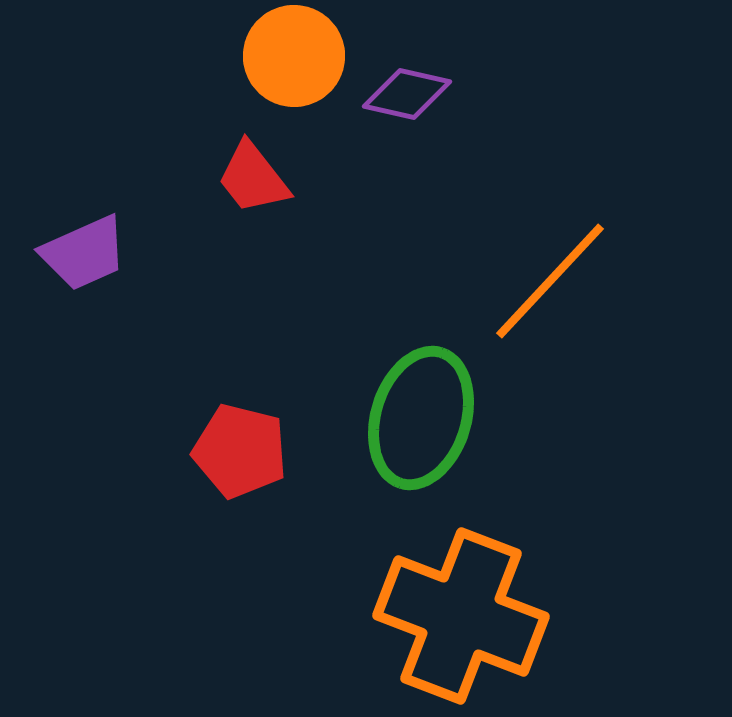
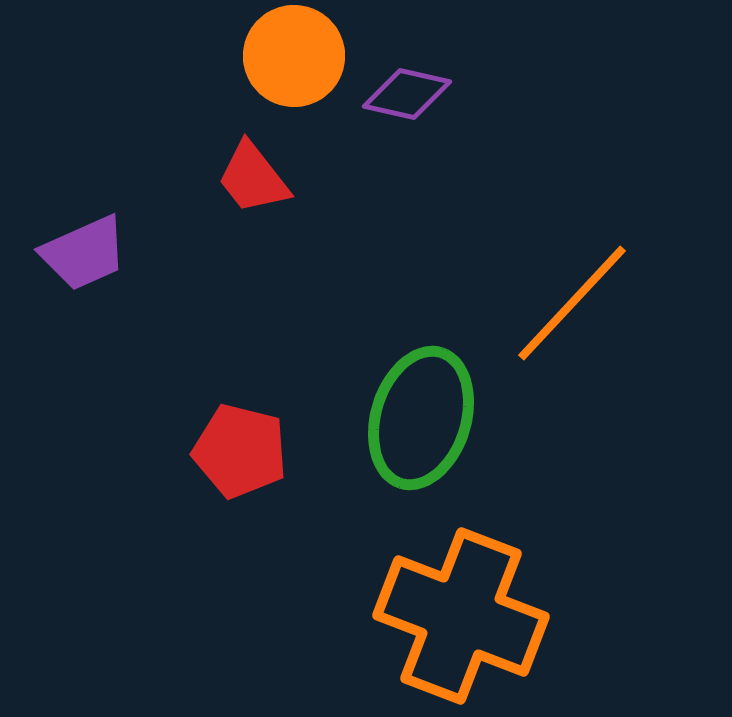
orange line: moved 22 px right, 22 px down
